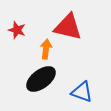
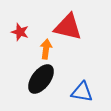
red star: moved 3 px right, 2 px down
black ellipse: rotated 16 degrees counterclockwise
blue triangle: rotated 10 degrees counterclockwise
